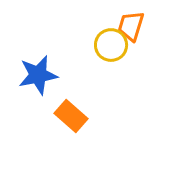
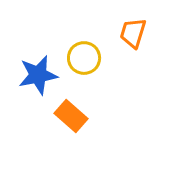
orange trapezoid: moved 2 px right, 7 px down
yellow circle: moved 27 px left, 13 px down
